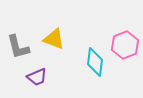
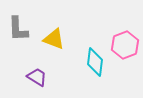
gray L-shape: moved 18 px up; rotated 12 degrees clockwise
purple trapezoid: rotated 125 degrees counterclockwise
